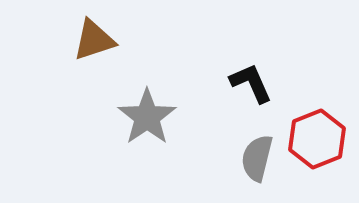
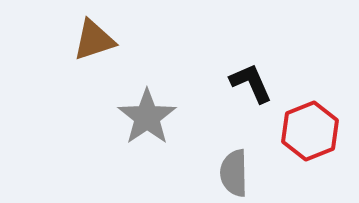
red hexagon: moved 7 px left, 8 px up
gray semicircle: moved 23 px left, 15 px down; rotated 15 degrees counterclockwise
